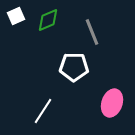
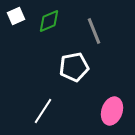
green diamond: moved 1 px right, 1 px down
gray line: moved 2 px right, 1 px up
white pentagon: rotated 12 degrees counterclockwise
pink ellipse: moved 8 px down
